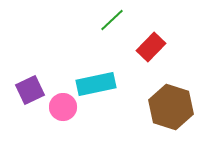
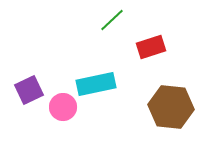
red rectangle: rotated 28 degrees clockwise
purple square: moved 1 px left
brown hexagon: rotated 12 degrees counterclockwise
